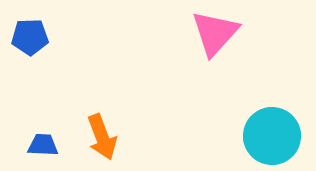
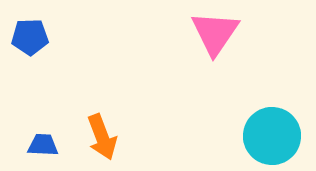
pink triangle: rotated 8 degrees counterclockwise
